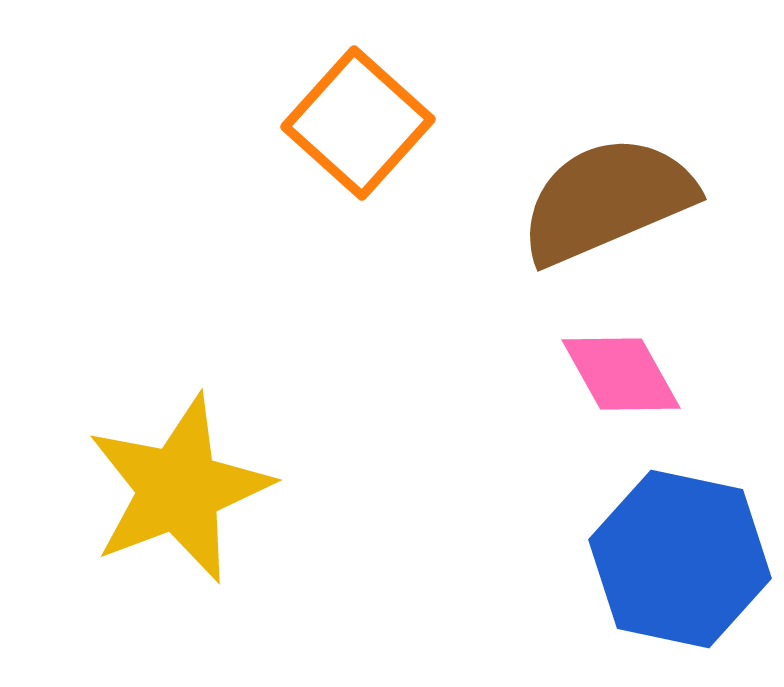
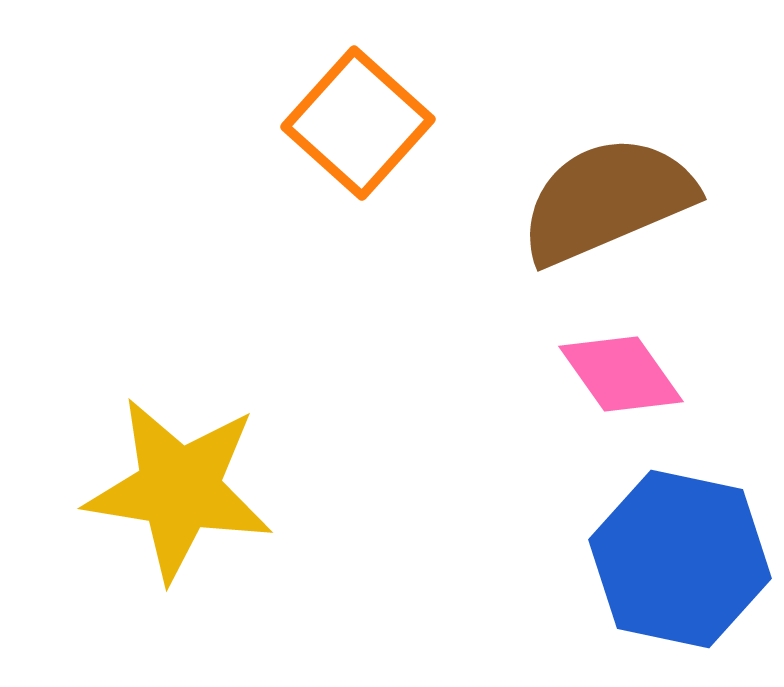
pink diamond: rotated 6 degrees counterclockwise
yellow star: rotated 30 degrees clockwise
